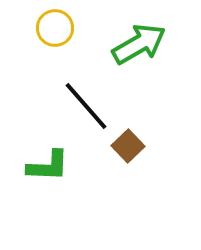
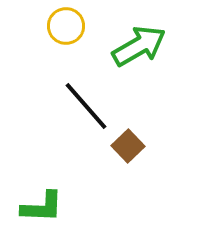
yellow circle: moved 11 px right, 2 px up
green arrow: moved 2 px down
green L-shape: moved 6 px left, 41 px down
